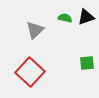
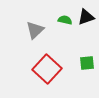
green semicircle: moved 2 px down
red square: moved 17 px right, 3 px up
